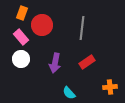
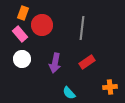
orange rectangle: moved 1 px right
pink rectangle: moved 1 px left, 3 px up
white circle: moved 1 px right
